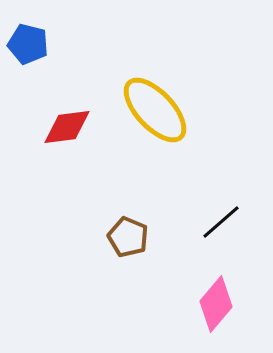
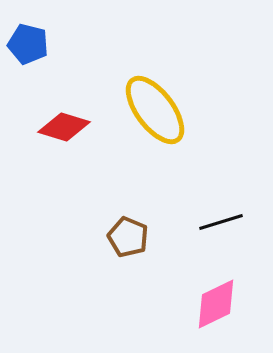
yellow ellipse: rotated 6 degrees clockwise
red diamond: moved 3 px left; rotated 24 degrees clockwise
black line: rotated 24 degrees clockwise
pink diamond: rotated 24 degrees clockwise
